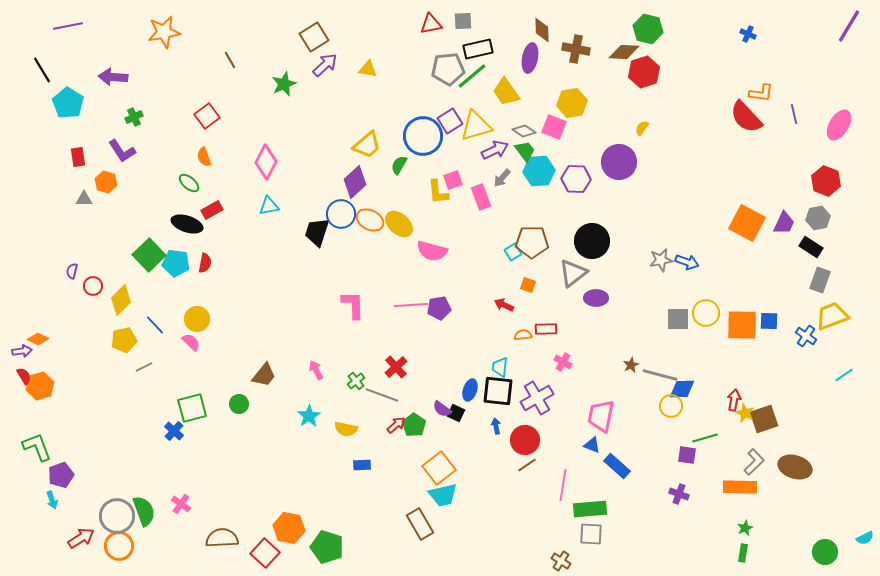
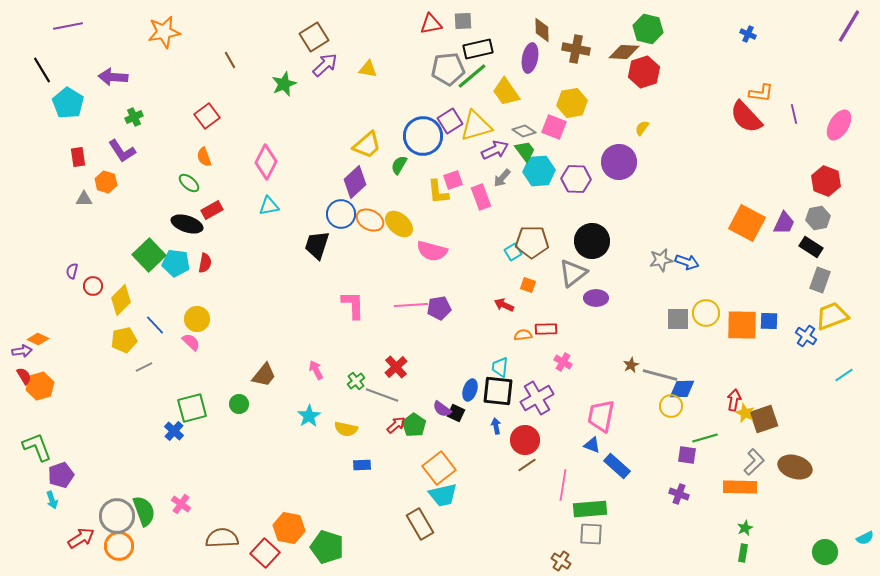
black trapezoid at (317, 232): moved 13 px down
